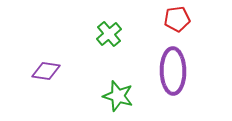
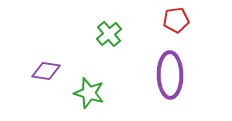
red pentagon: moved 1 px left, 1 px down
purple ellipse: moved 3 px left, 4 px down
green star: moved 29 px left, 3 px up
